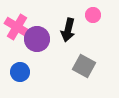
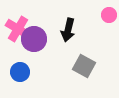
pink circle: moved 16 px right
pink cross: moved 1 px right, 2 px down
purple circle: moved 3 px left
